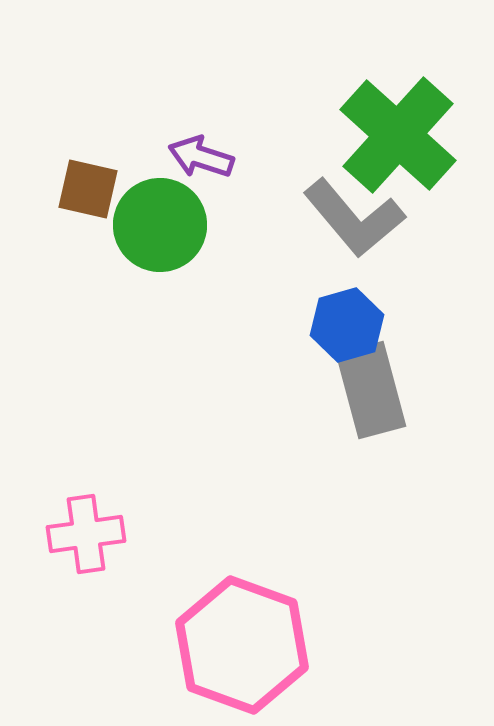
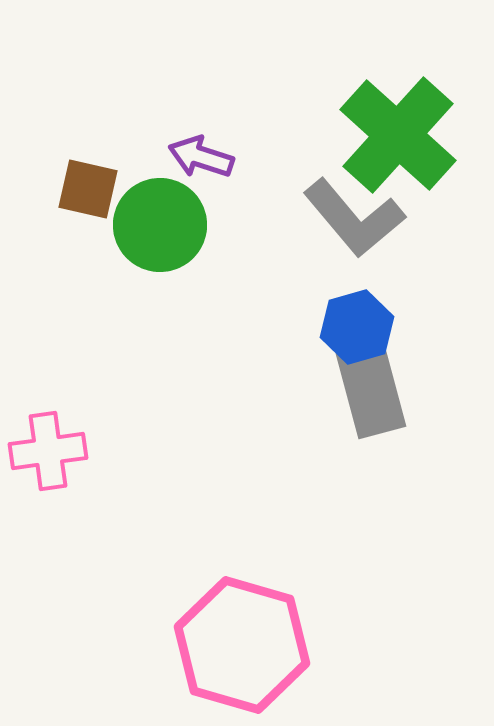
blue hexagon: moved 10 px right, 2 px down
pink cross: moved 38 px left, 83 px up
pink hexagon: rotated 4 degrees counterclockwise
